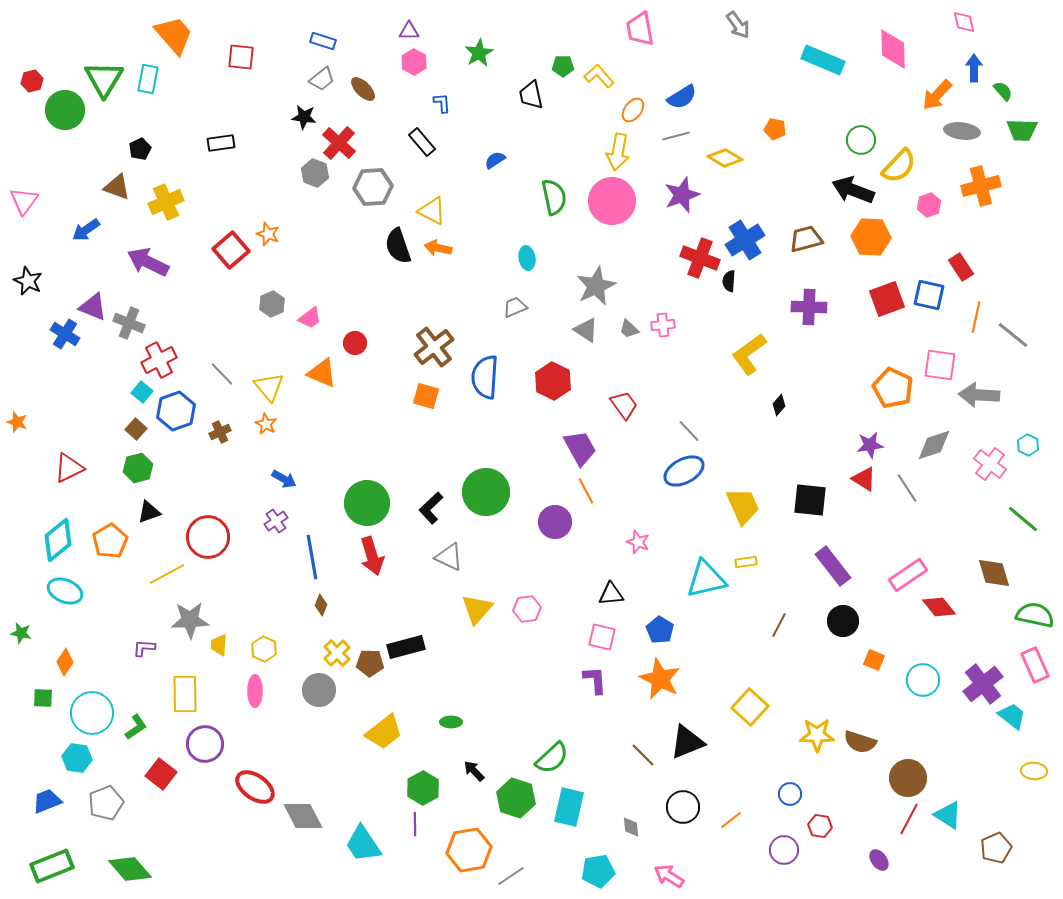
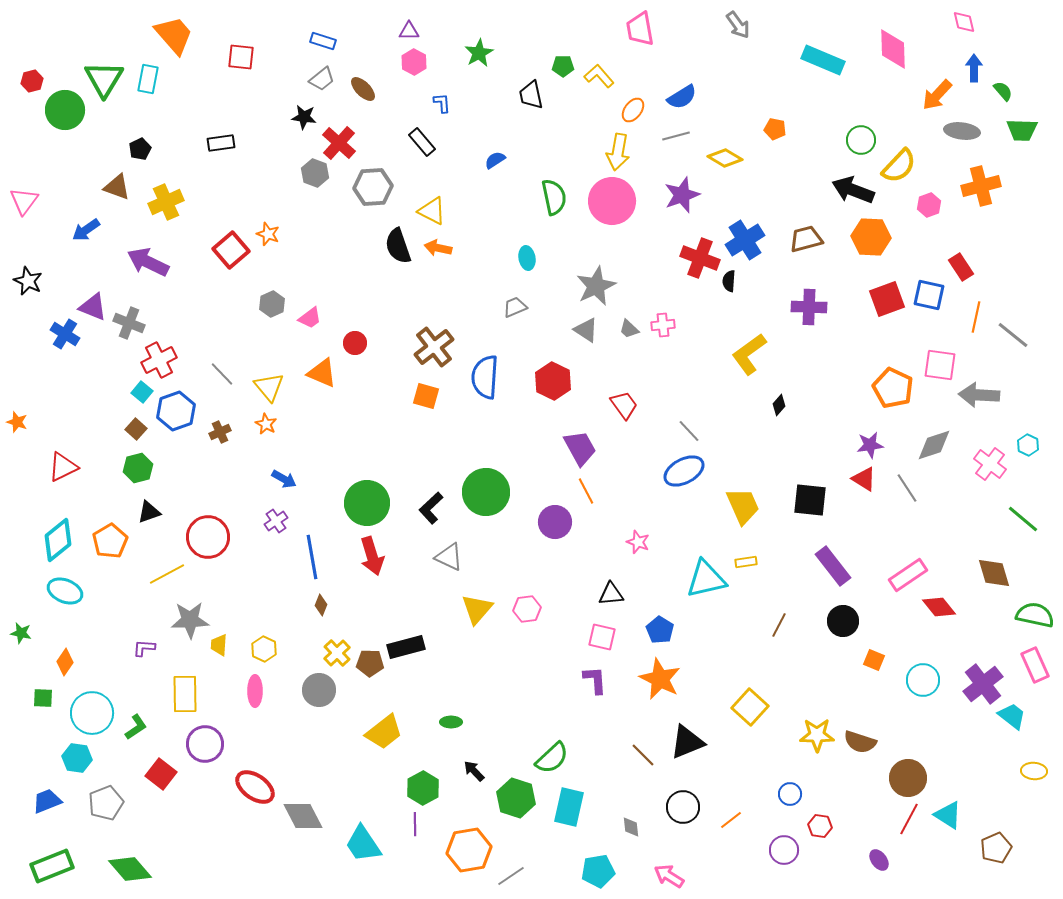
red triangle at (69, 468): moved 6 px left, 1 px up
